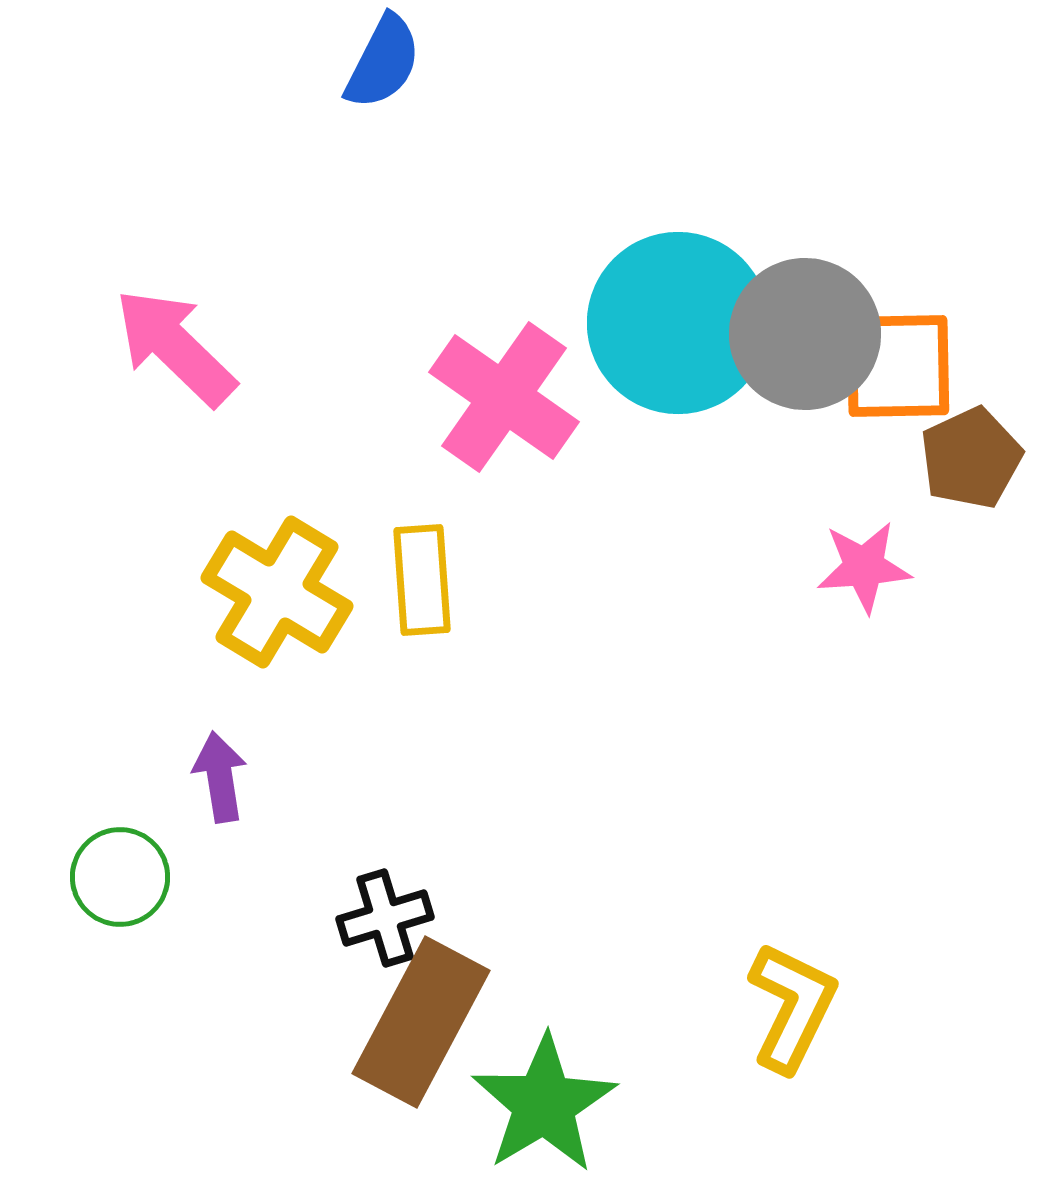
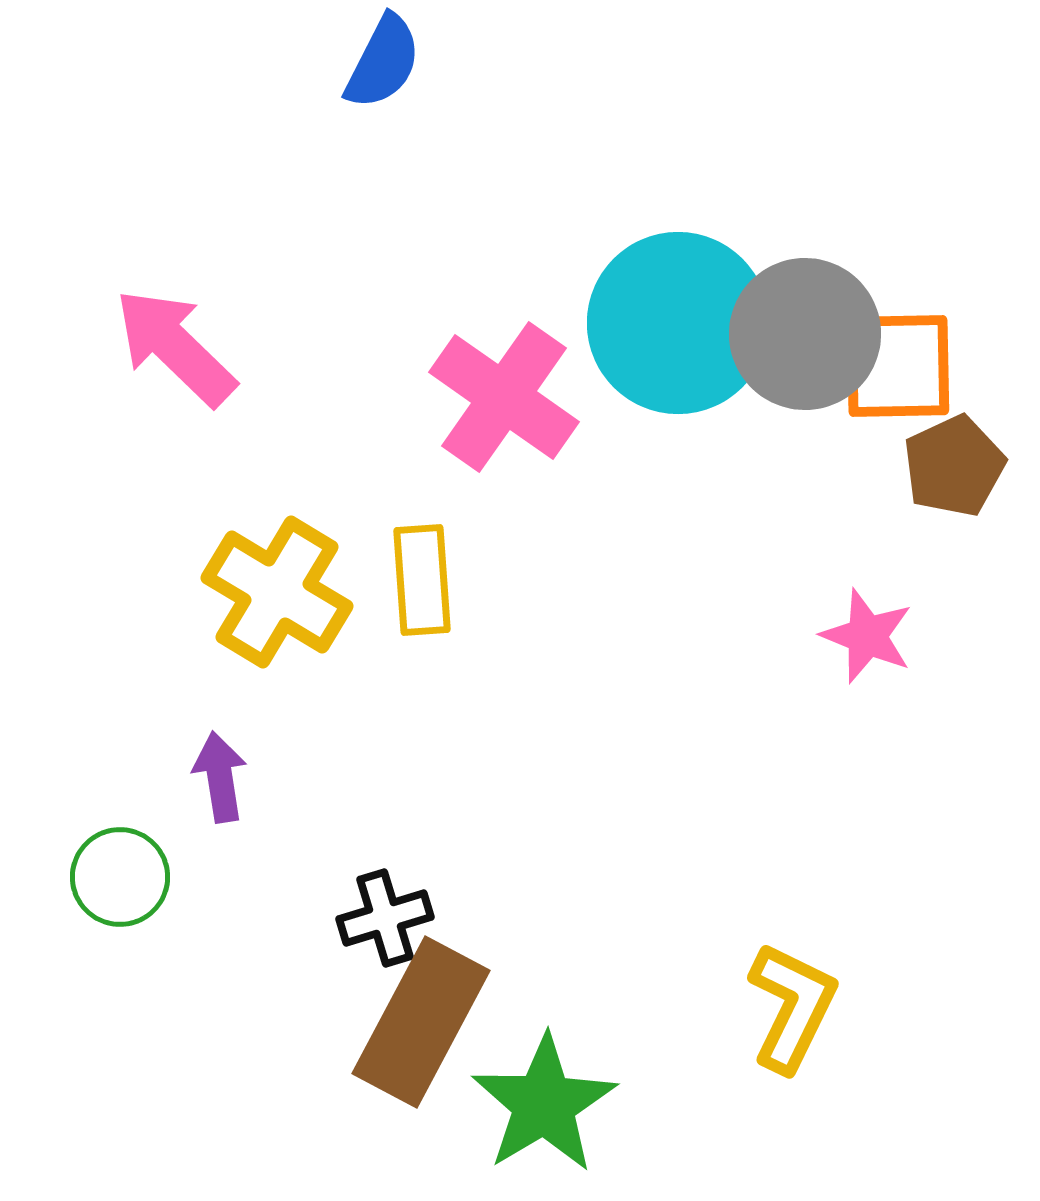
brown pentagon: moved 17 px left, 8 px down
pink star: moved 3 px right, 69 px down; rotated 26 degrees clockwise
